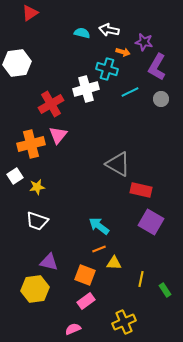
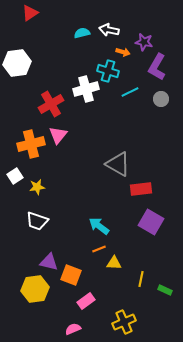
cyan semicircle: rotated 28 degrees counterclockwise
cyan cross: moved 1 px right, 2 px down
red rectangle: moved 1 px up; rotated 20 degrees counterclockwise
orange square: moved 14 px left
green rectangle: rotated 32 degrees counterclockwise
